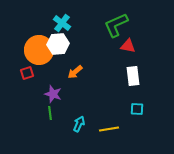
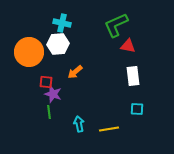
cyan cross: rotated 24 degrees counterclockwise
orange circle: moved 10 px left, 2 px down
red square: moved 19 px right, 9 px down; rotated 24 degrees clockwise
green line: moved 1 px left, 1 px up
cyan arrow: rotated 35 degrees counterclockwise
